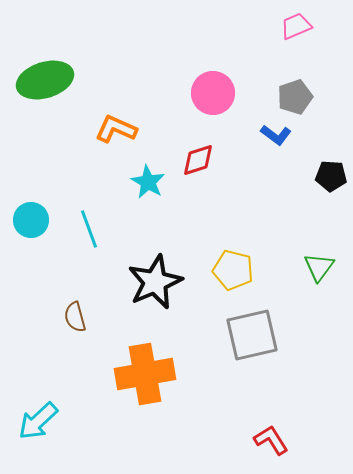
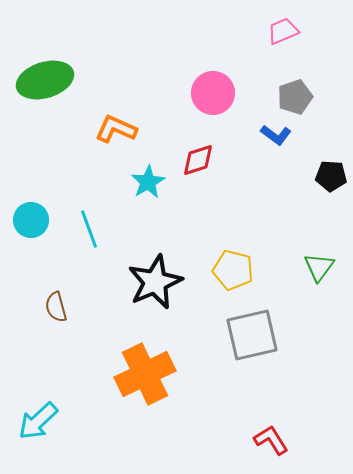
pink trapezoid: moved 13 px left, 5 px down
cyan star: rotated 12 degrees clockwise
brown semicircle: moved 19 px left, 10 px up
orange cross: rotated 16 degrees counterclockwise
